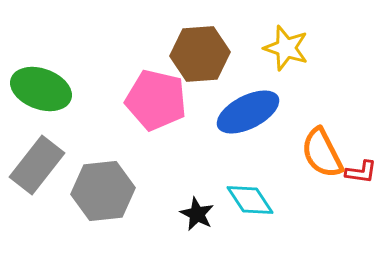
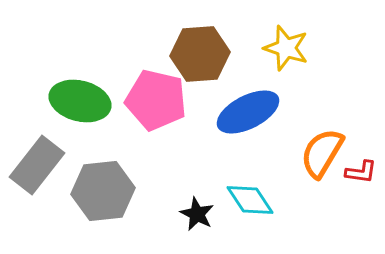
green ellipse: moved 39 px right, 12 px down; rotated 6 degrees counterclockwise
orange semicircle: rotated 58 degrees clockwise
